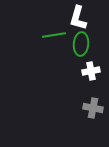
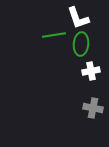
white L-shape: rotated 35 degrees counterclockwise
